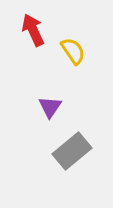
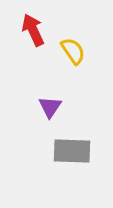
gray rectangle: rotated 42 degrees clockwise
